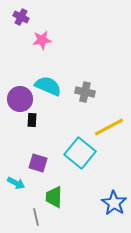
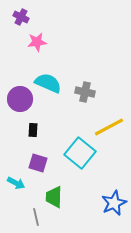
pink star: moved 5 px left, 2 px down
cyan semicircle: moved 3 px up
black rectangle: moved 1 px right, 10 px down
blue star: rotated 15 degrees clockwise
